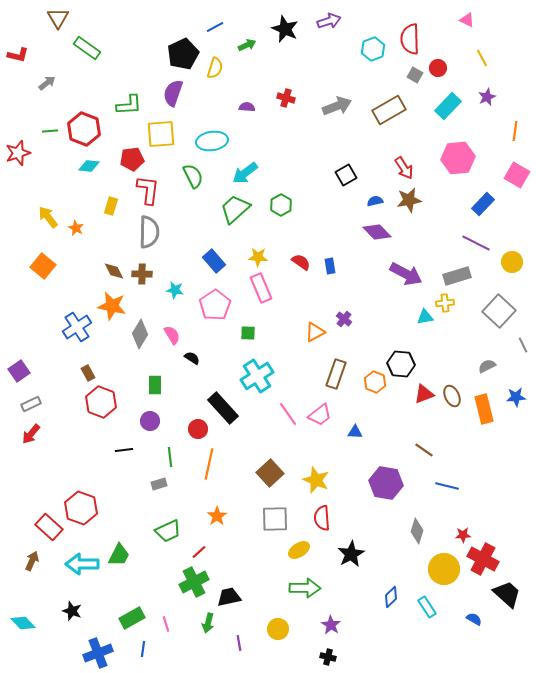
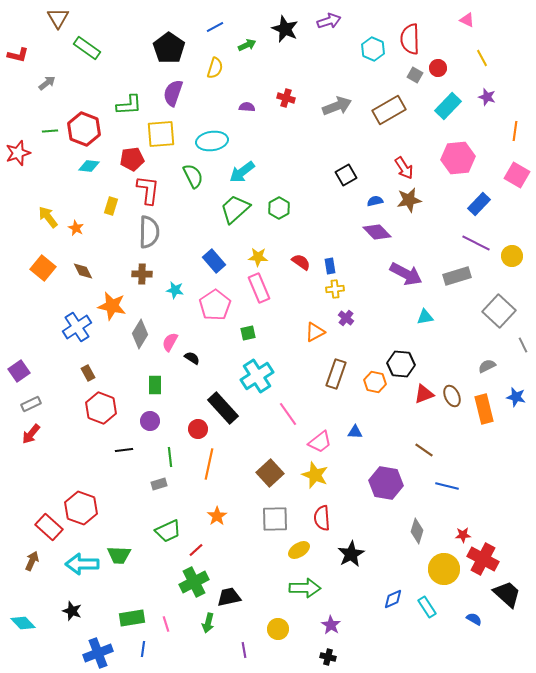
cyan hexagon at (373, 49): rotated 15 degrees counterclockwise
black pentagon at (183, 54): moved 14 px left, 6 px up; rotated 12 degrees counterclockwise
purple star at (487, 97): rotated 30 degrees counterclockwise
cyan arrow at (245, 173): moved 3 px left, 1 px up
blue rectangle at (483, 204): moved 4 px left
green hexagon at (281, 205): moved 2 px left, 3 px down
yellow circle at (512, 262): moved 6 px up
orange square at (43, 266): moved 2 px down
brown diamond at (114, 271): moved 31 px left
pink rectangle at (261, 288): moved 2 px left
yellow cross at (445, 303): moved 110 px left, 14 px up
purple cross at (344, 319): moved 2 px right, 1 px up
green square at (248, 333): rotated 14 degrees counterclockwise
pink semicircle at (172, 335): moved 2 px left, 7 px down; rotated 120 degrees counterclockwise
orange hexagon at (375, 382): rotated 10 degrees counterclockwise
blue star at (516, 397): rotated 18 degrees clockwise
red hexagon at (101, 402): moved 6 px down
pink trapezoid at (320, 415): moved 27 px down
yellow star at (316, 480): moved 1 px left, 5 px up
red line at (199, 552): moved 3 px left, 2 px up
green trapezoid at (119, 555): rotated 65 degrees clockwise
blue diamond at (391, 597): moved 2 px right, 2 px down; rotated 20 degrees clockwise
green rectangle at (132, 618): rotated 20 degrees clockwise
purple line at (239, 643): moved 5 px right, 7 px down
